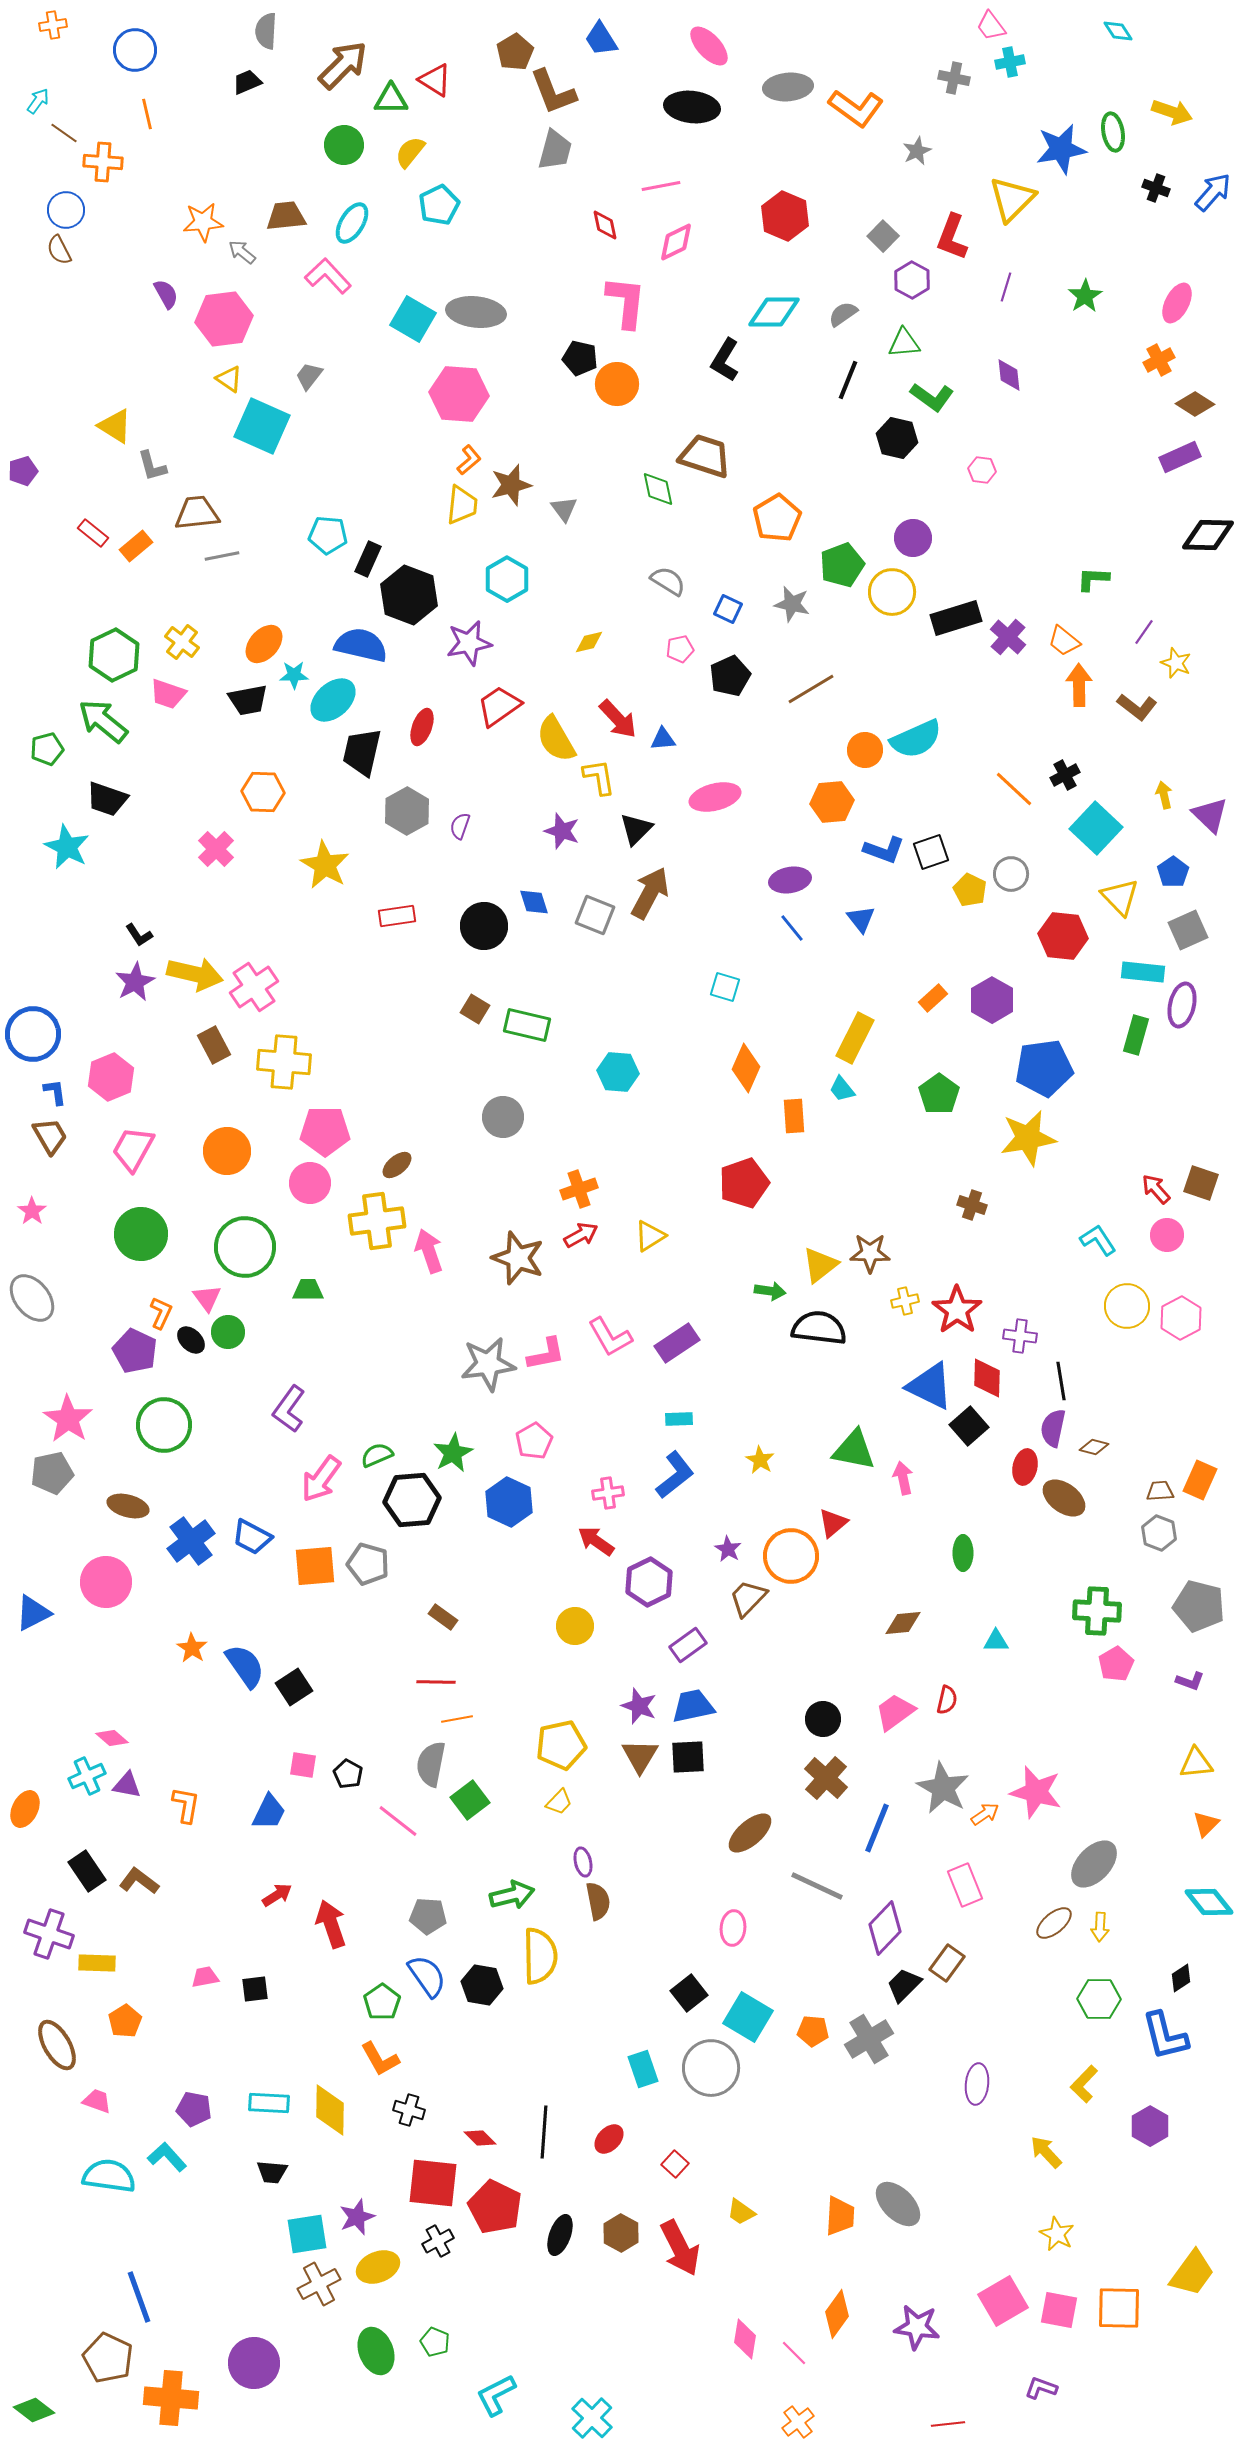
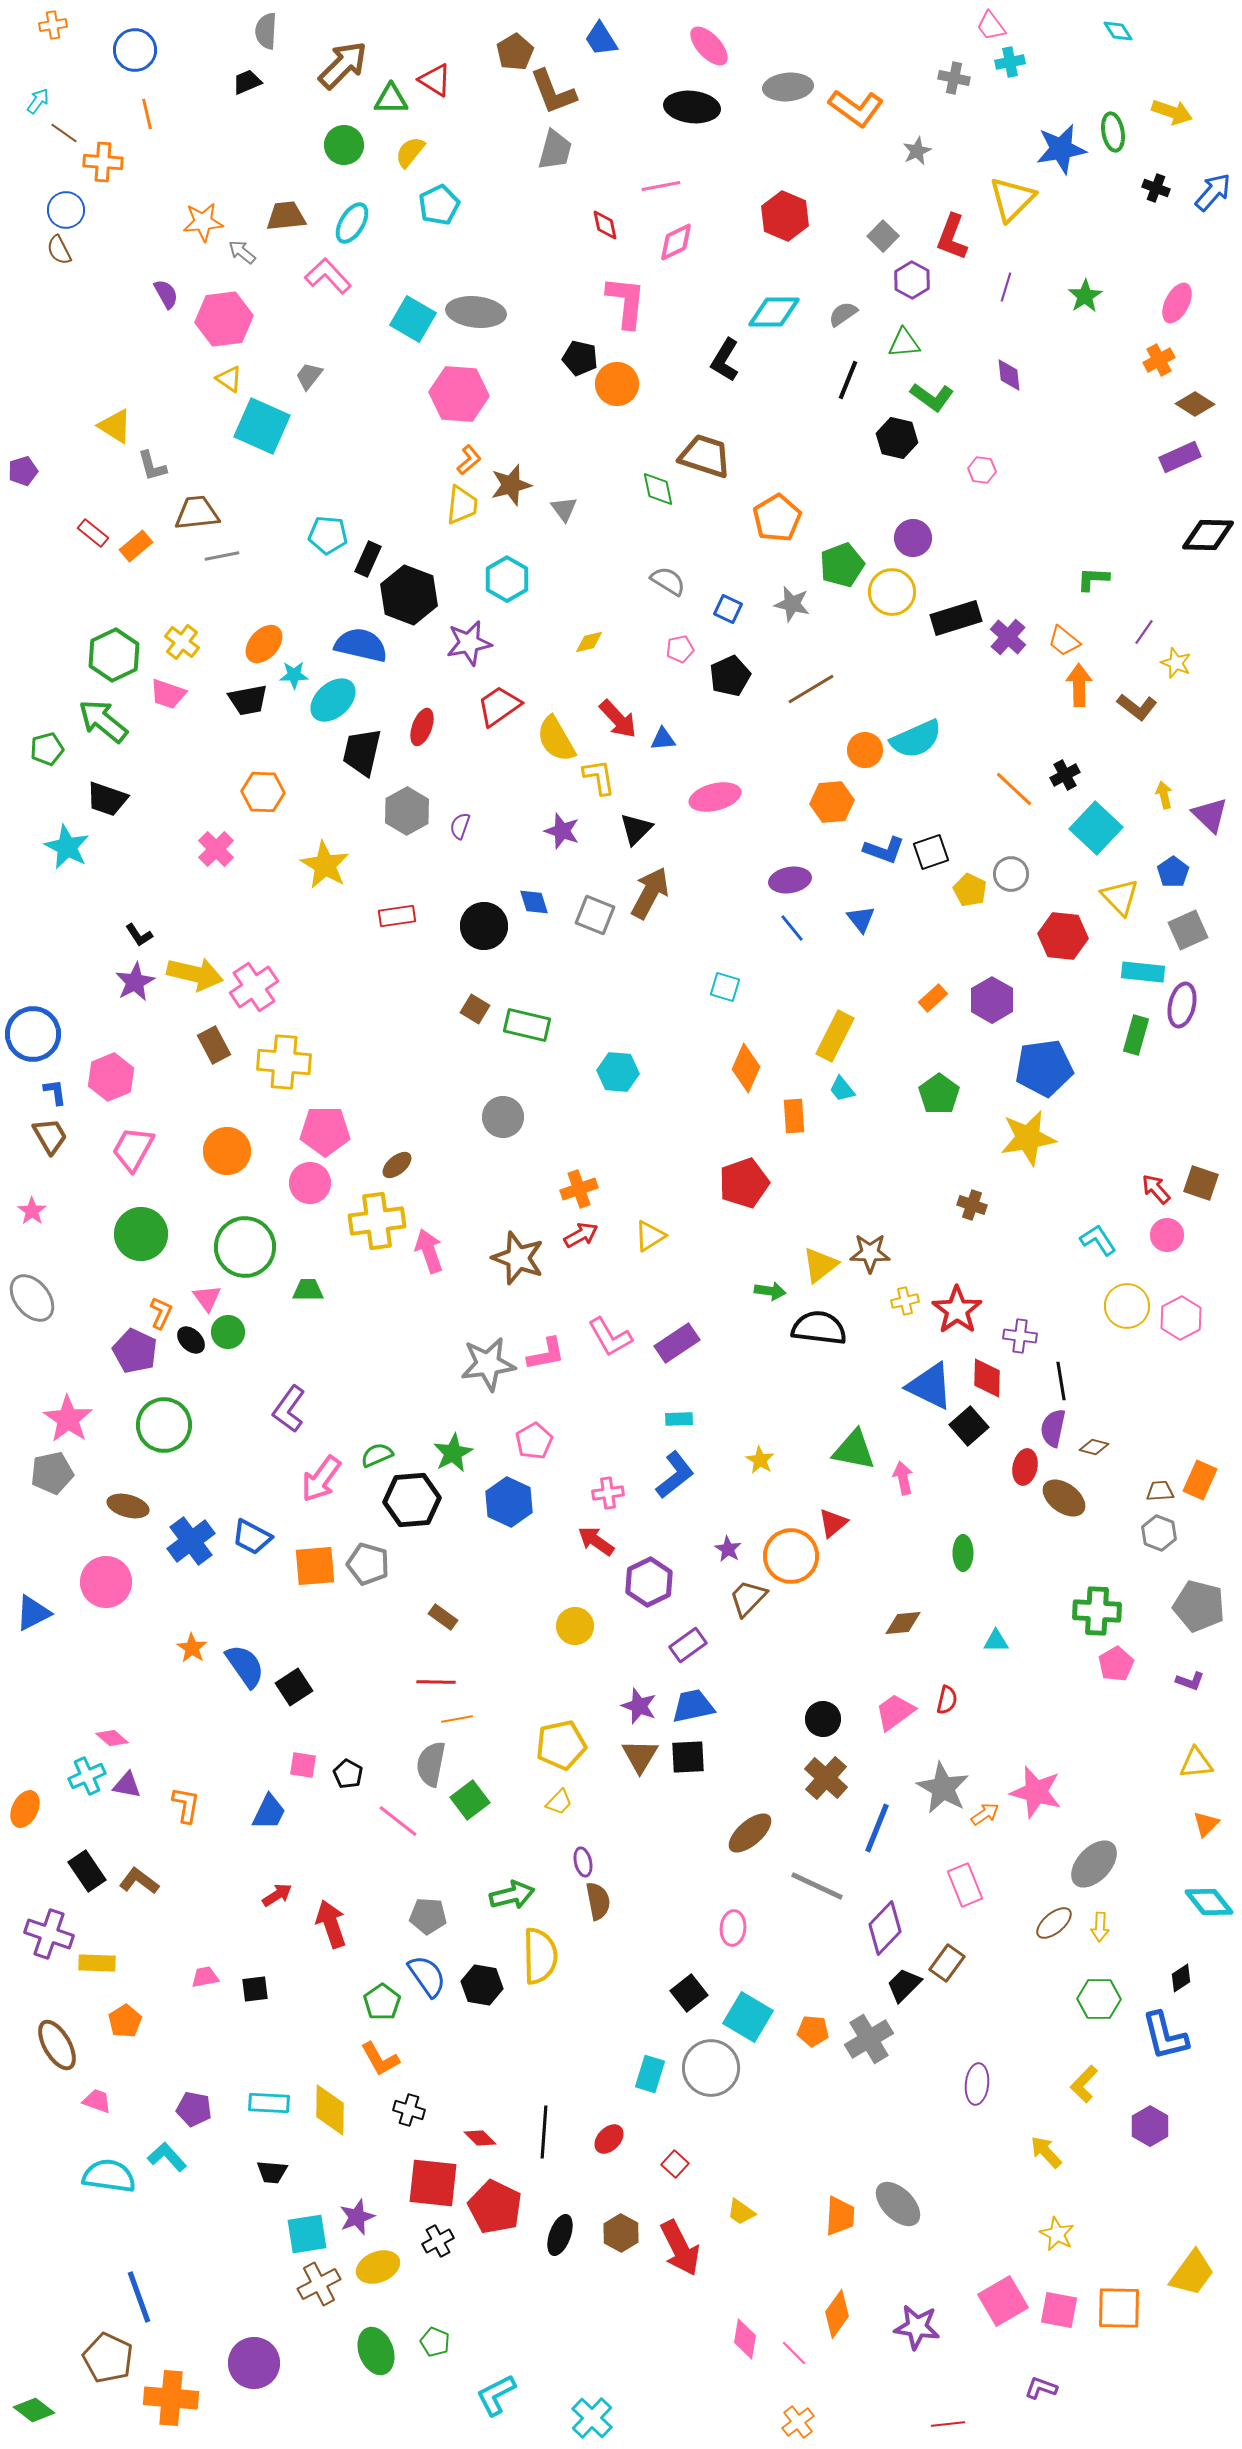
yellow rectangle at (855, 1038): moved 20 px left, 2 px up
cyan rectangle at (643, 2069): moved 7 px right, 5 px down; rotated 36 degrees clockwise
